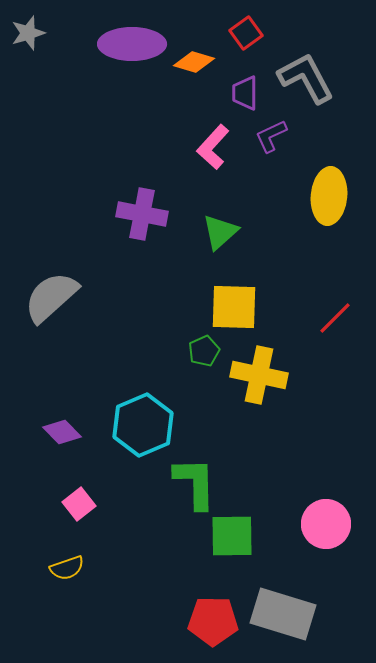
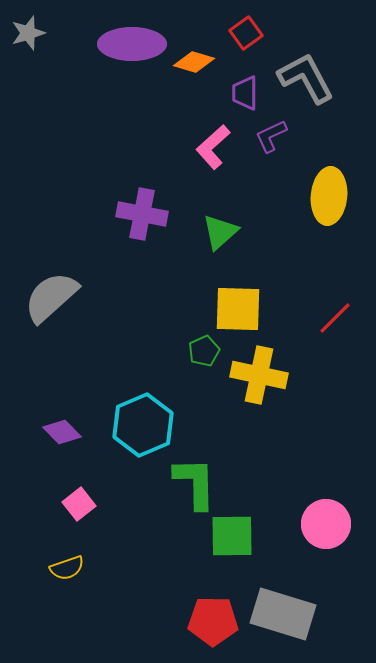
pink L-shape: rotated 6 degrees clockwise
yellow square: moved 4 px right, 2 px down
